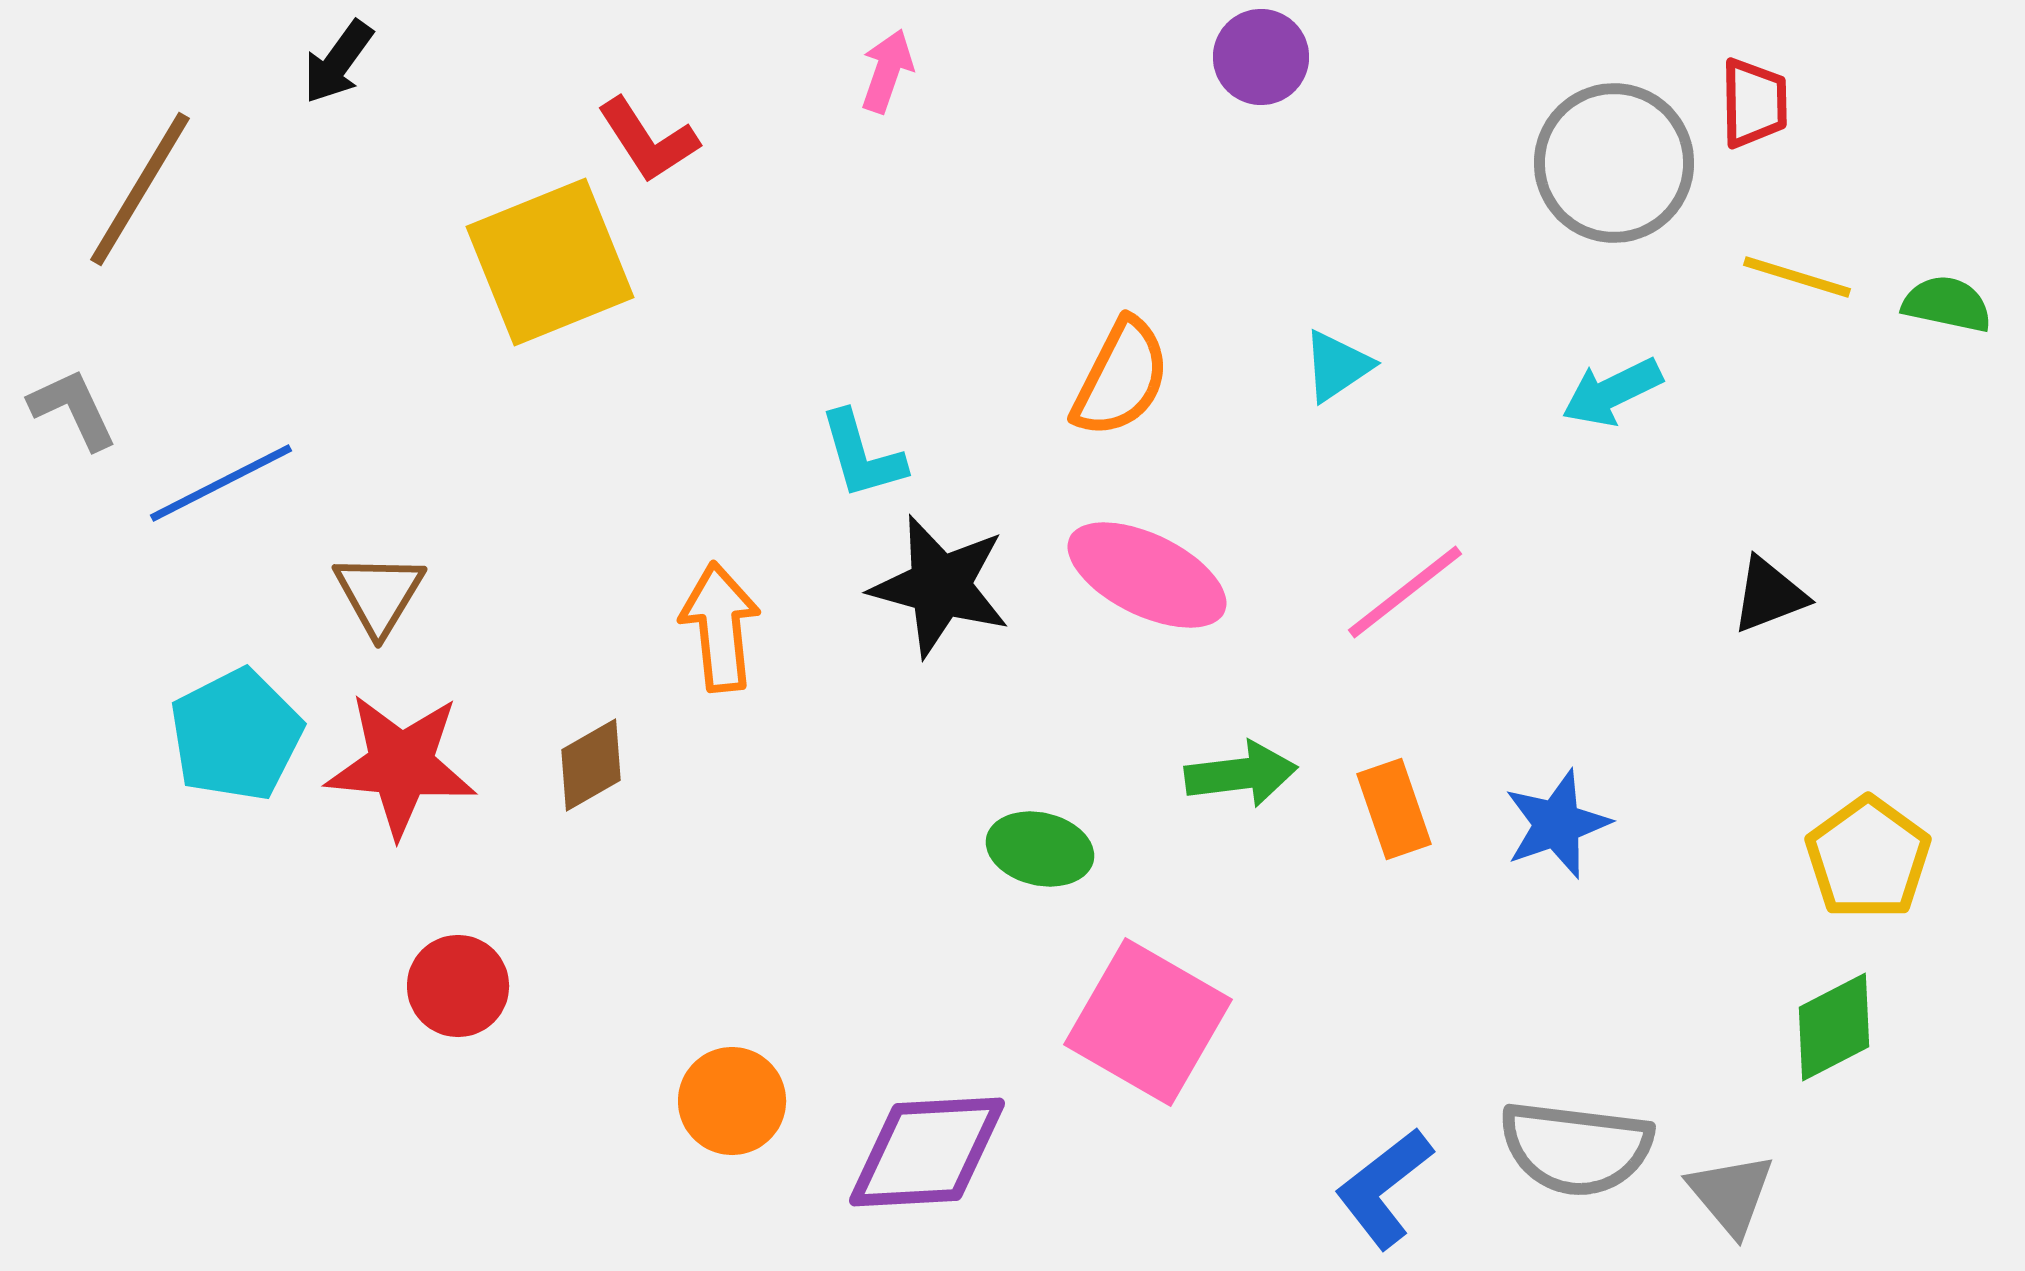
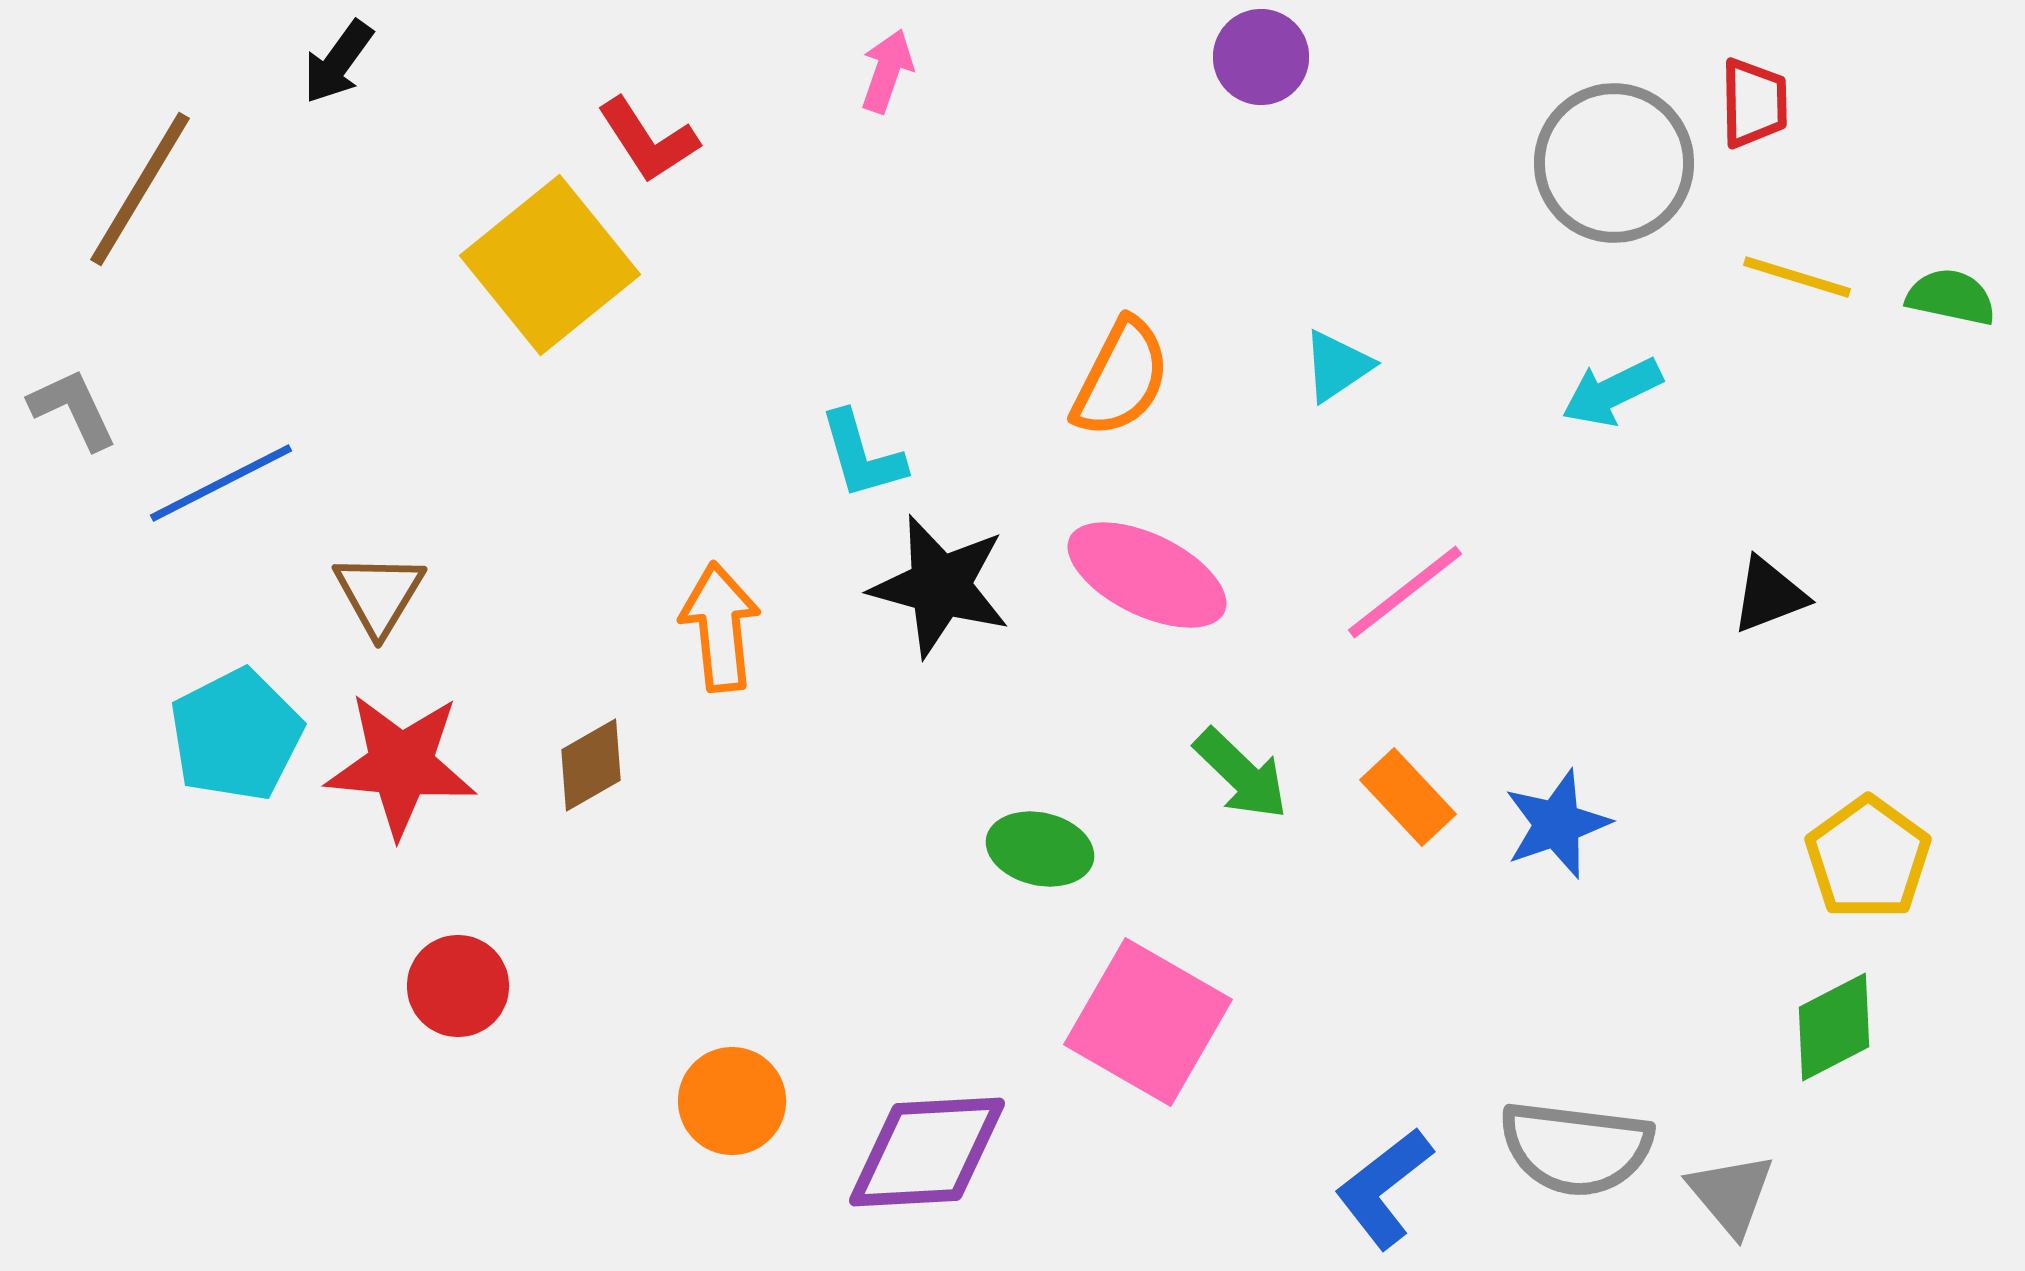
yellow square: moved 3 px down; rotated 17 degrees counterclockwise
green semicircle: moved 4 px right, 7 px up
green arrow: rotated 51 degrees clockwise
orange rectangle: moved 14 px right, 12 px up; rotated 24 degrees counterclockwise
